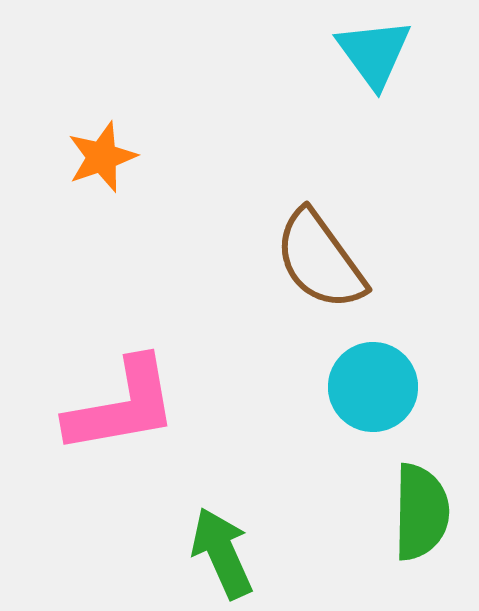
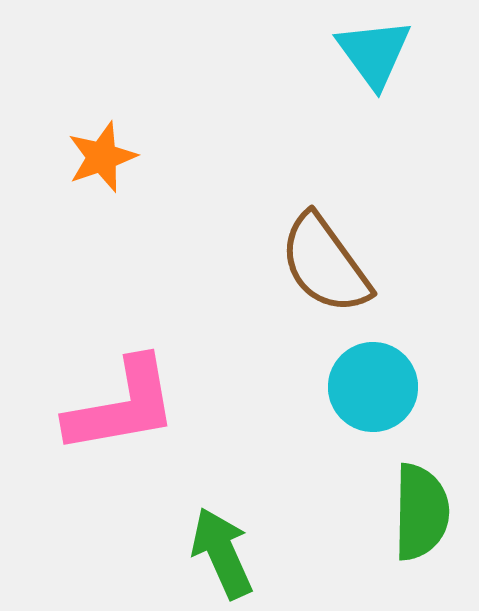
brown semicircle: moved 5 px right, 4 px down
